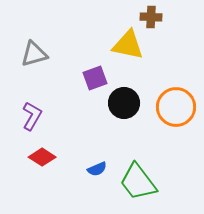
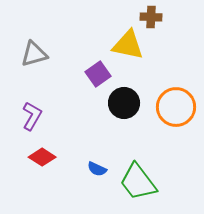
purple square: moved 3 px right, 4 px up; rotated 15 degrees counterclockwise
blue semicircle: rotated 48 degrees clockwise
